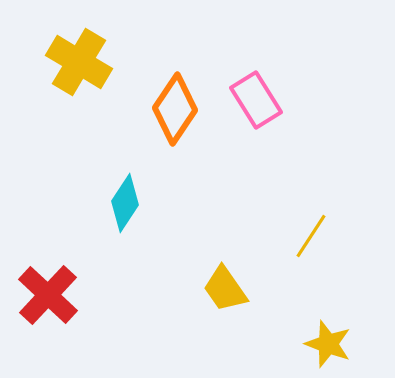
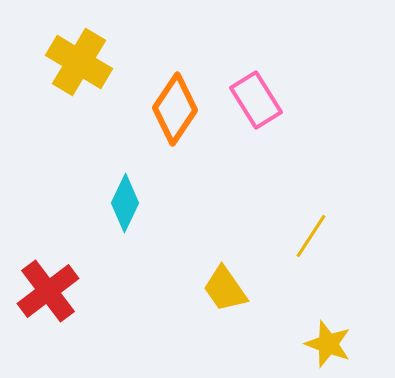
cyan diamond: rotated 8 degrees counterclockwise
red cross: moved 4 px up; rotated 10 degrees clockwise
